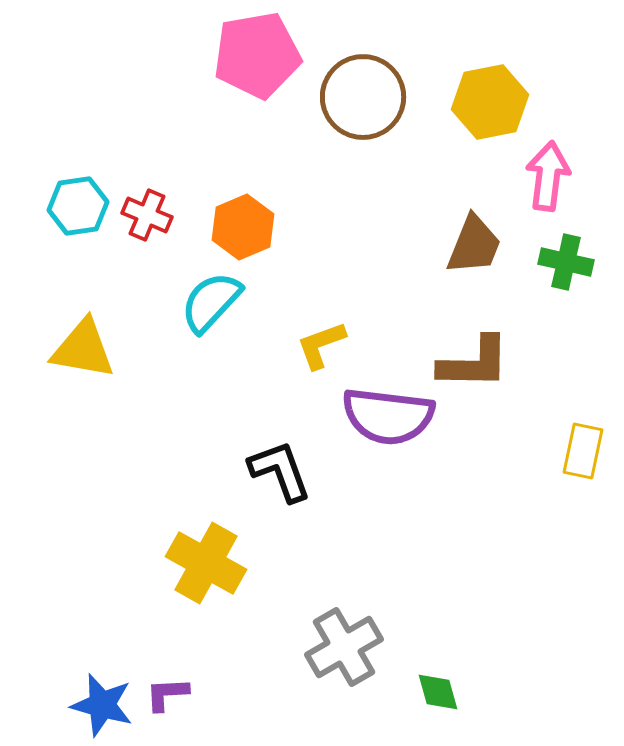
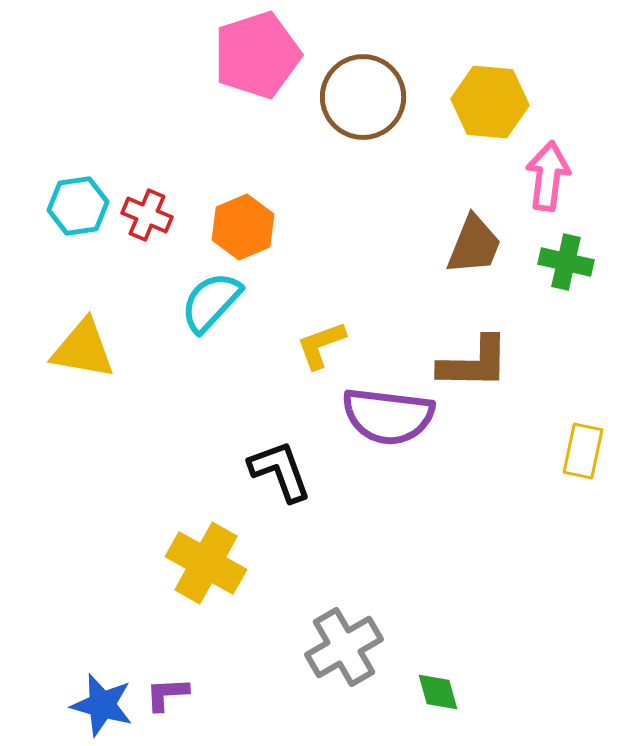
pink pentagon: rotated 8 degrees counterclockwise
yellow hexagon: rotated 16 degrees clockwise
